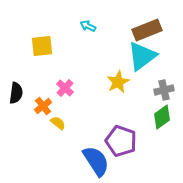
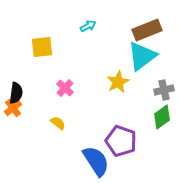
cyan arrow: rotated 126 degrees clockwise
yellow square: moved 1 px down
orange cross: moved 30 px left, 2 px down
